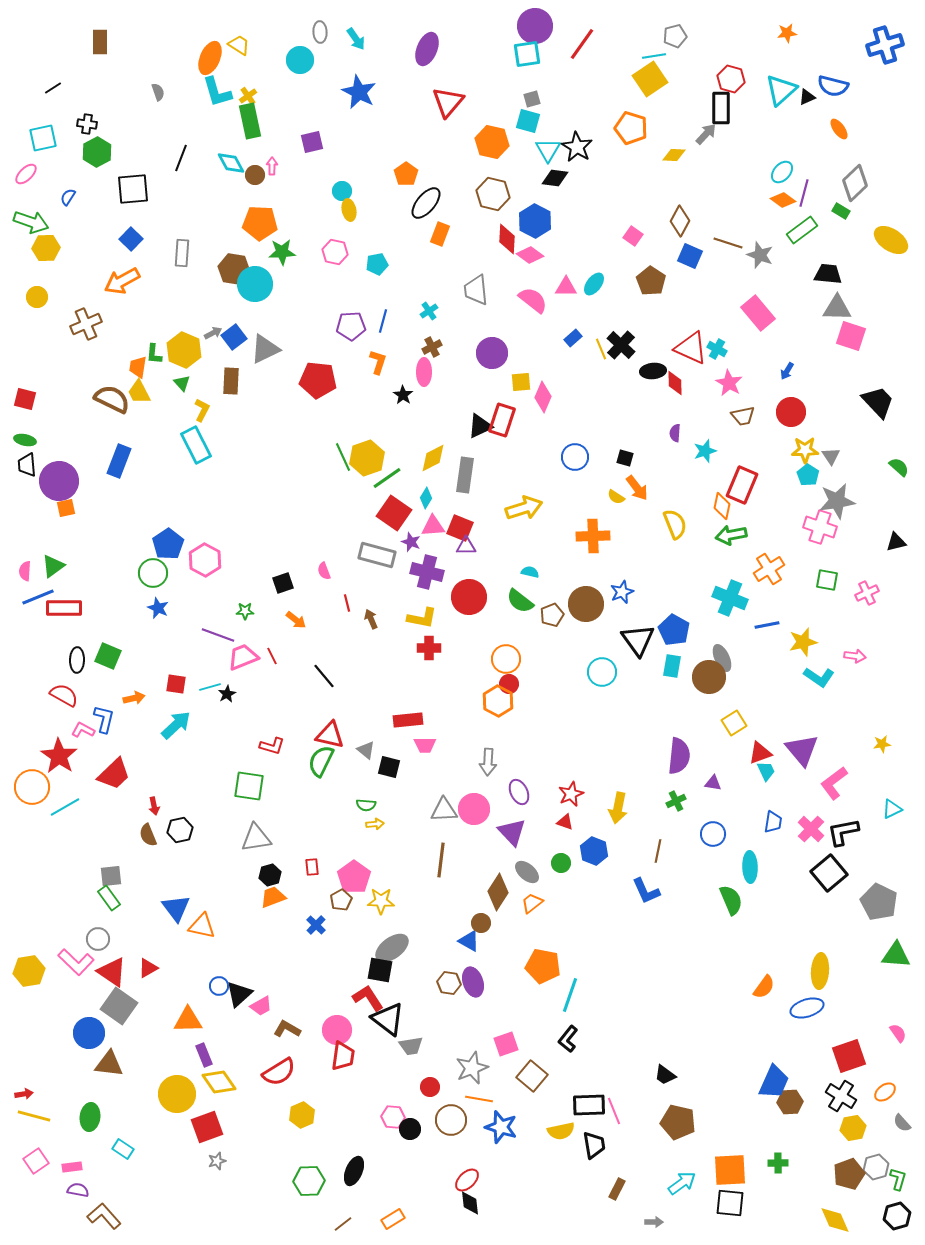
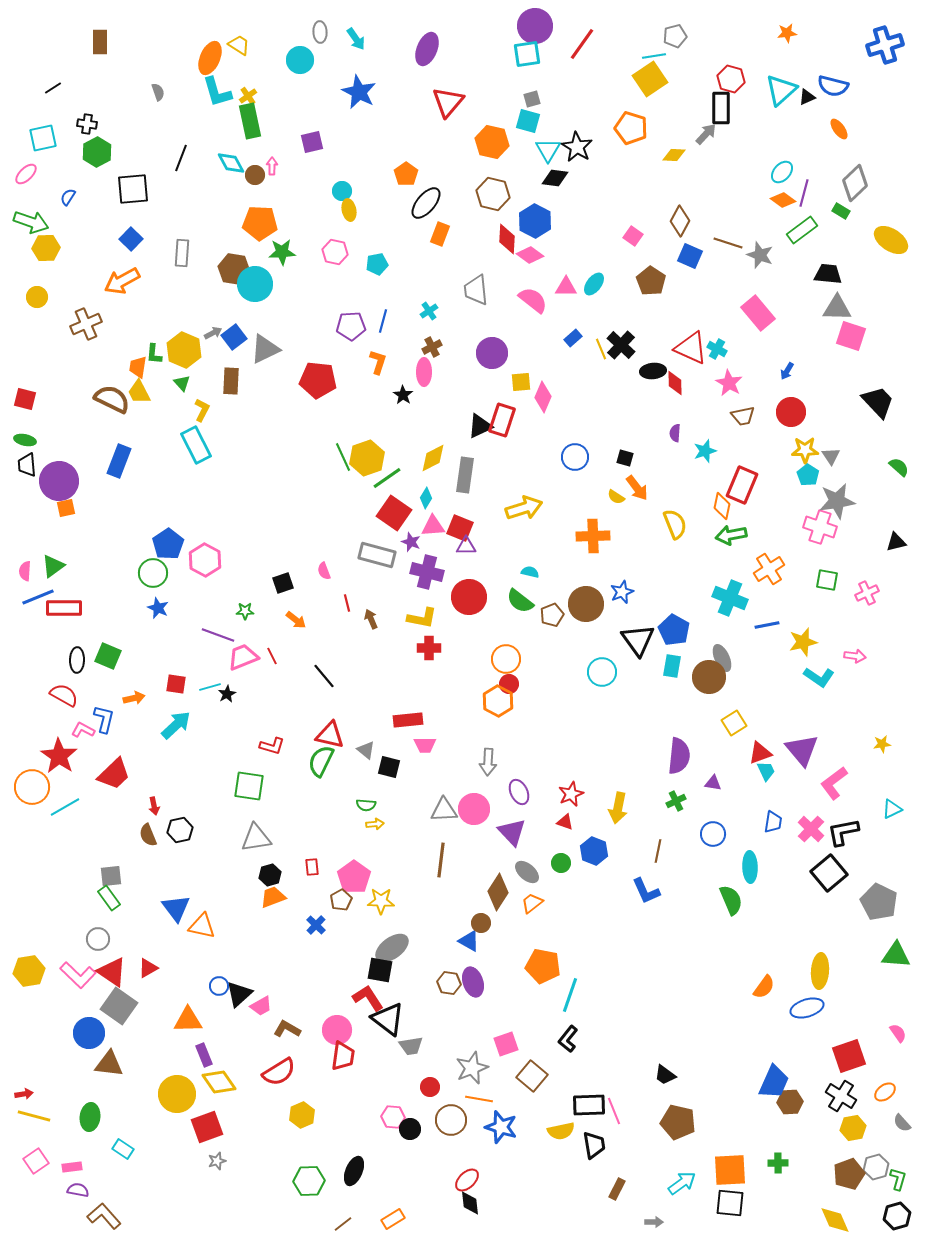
pink L-shape at (76, 962): moved 2 px right, 13 px down
